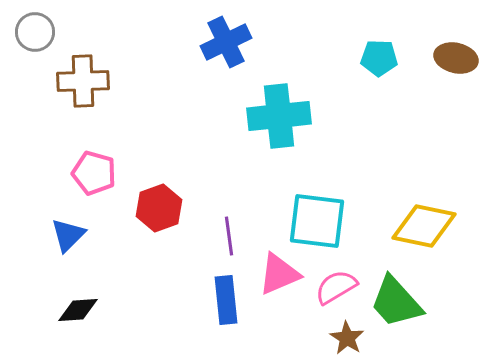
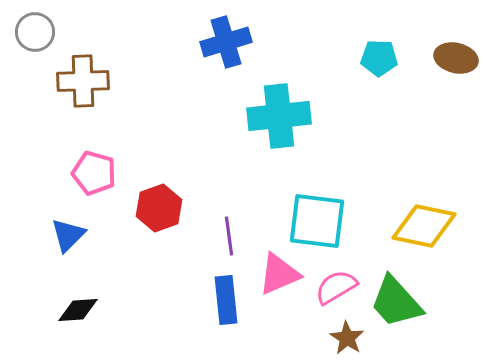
blue cross: rotated 9 degrees clockwise
